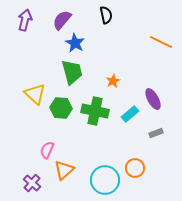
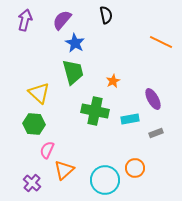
green trapezoid: moved 1 px right
yellow triangle: moved 4 px right, 1 px up
green hexagon: moved 27 px left, 16 px down
cyan rectangle: moved 5 px down; rotated 30 degrees clockwise
